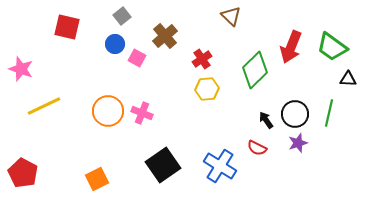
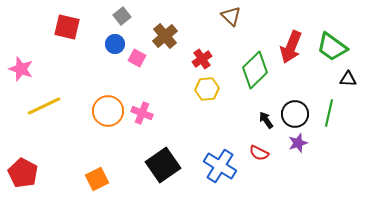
red semicircle: moved 2 px right, 5 px down
